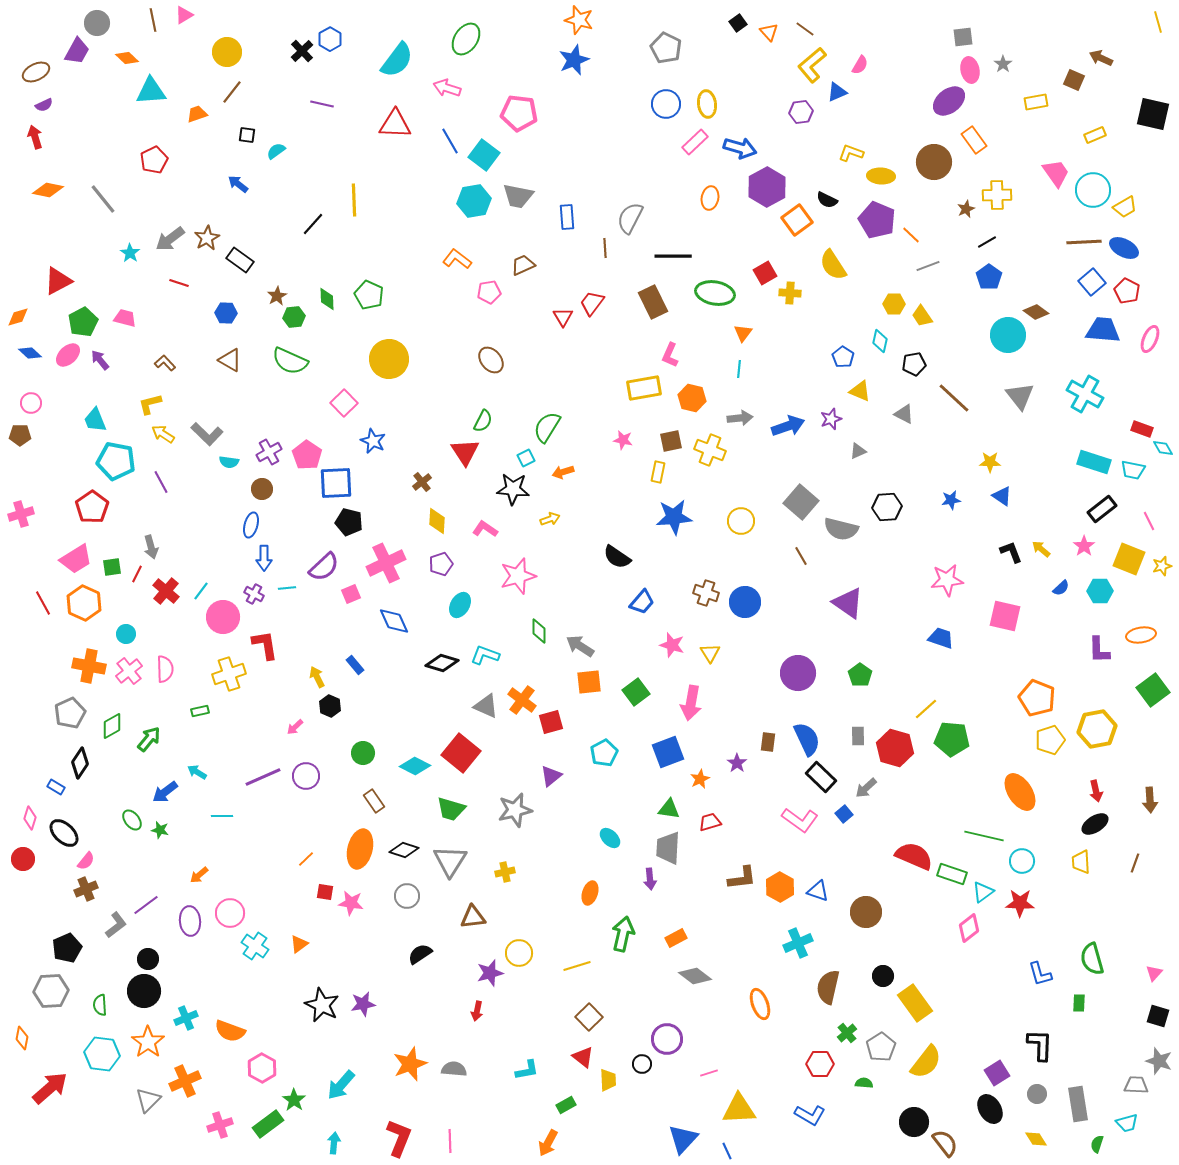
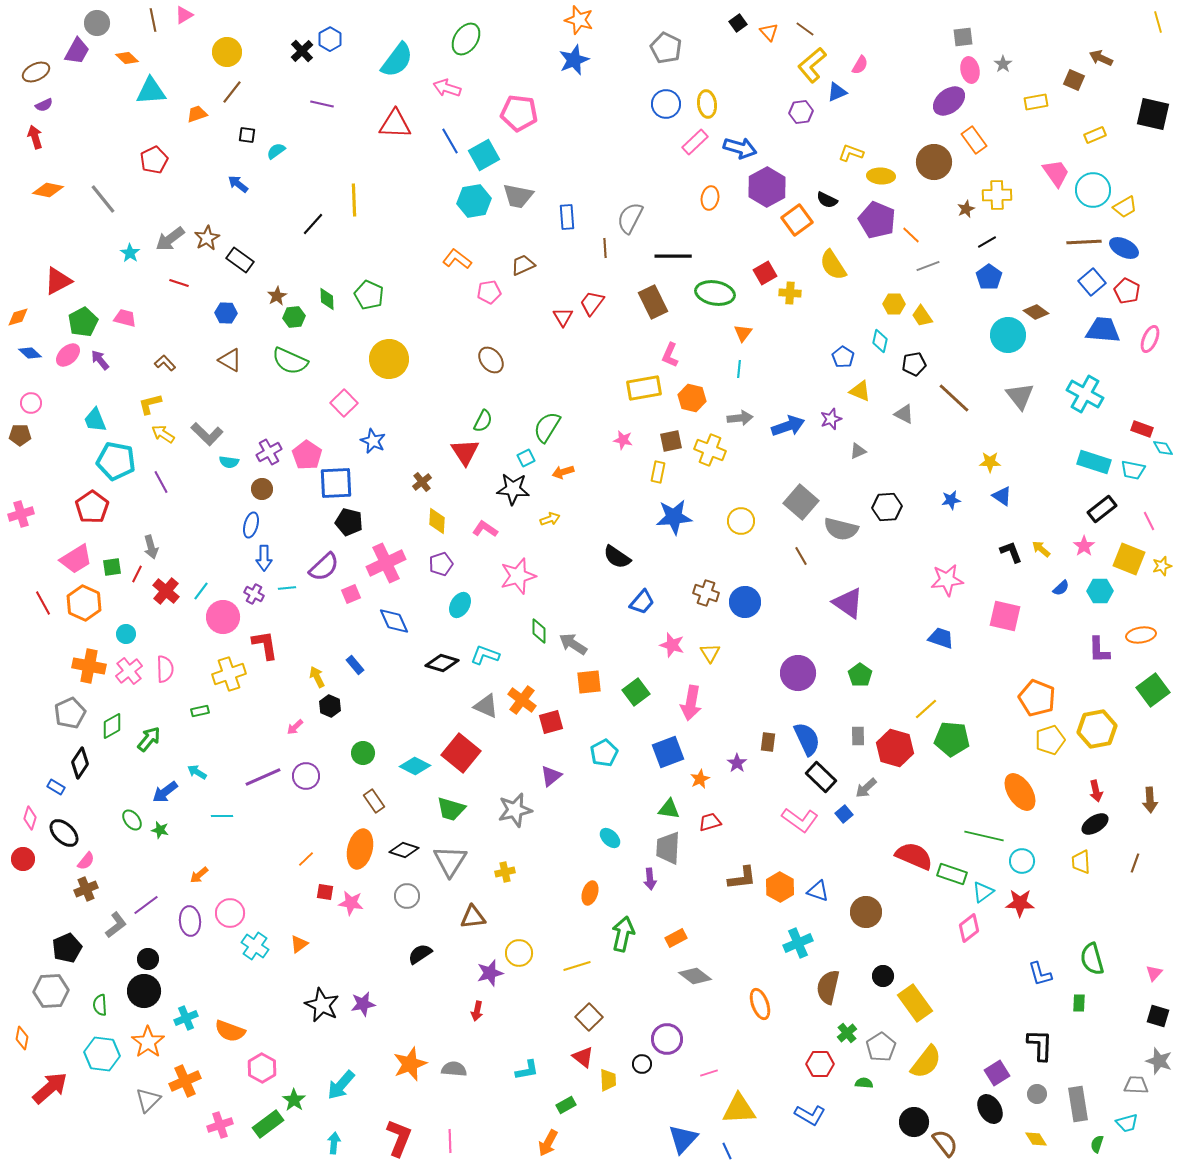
cyan square at (484, 155): rotated 24 degrees clockwise
gray arrow at (580, 646): moved 7 px left, 2 px up
